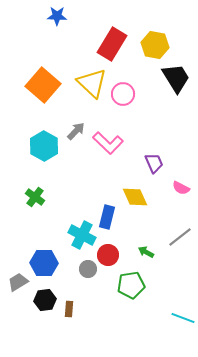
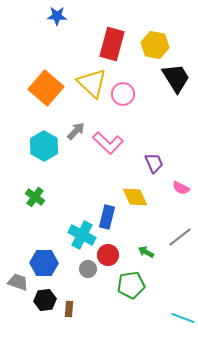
red rectangle: rotated 16 degrees counterclockwise
orange square: moved 3 px right, 3 px down
gray trapezoid: rotated 50 degrees clockwise
